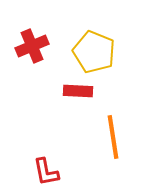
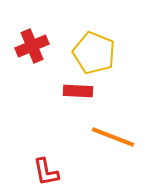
yellow pentagon: moved 1 px down
orange line: rotated 60 degrees counterclockwise
